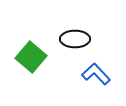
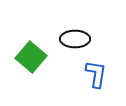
blue L-shape: rotated 52 degrees clockwise
